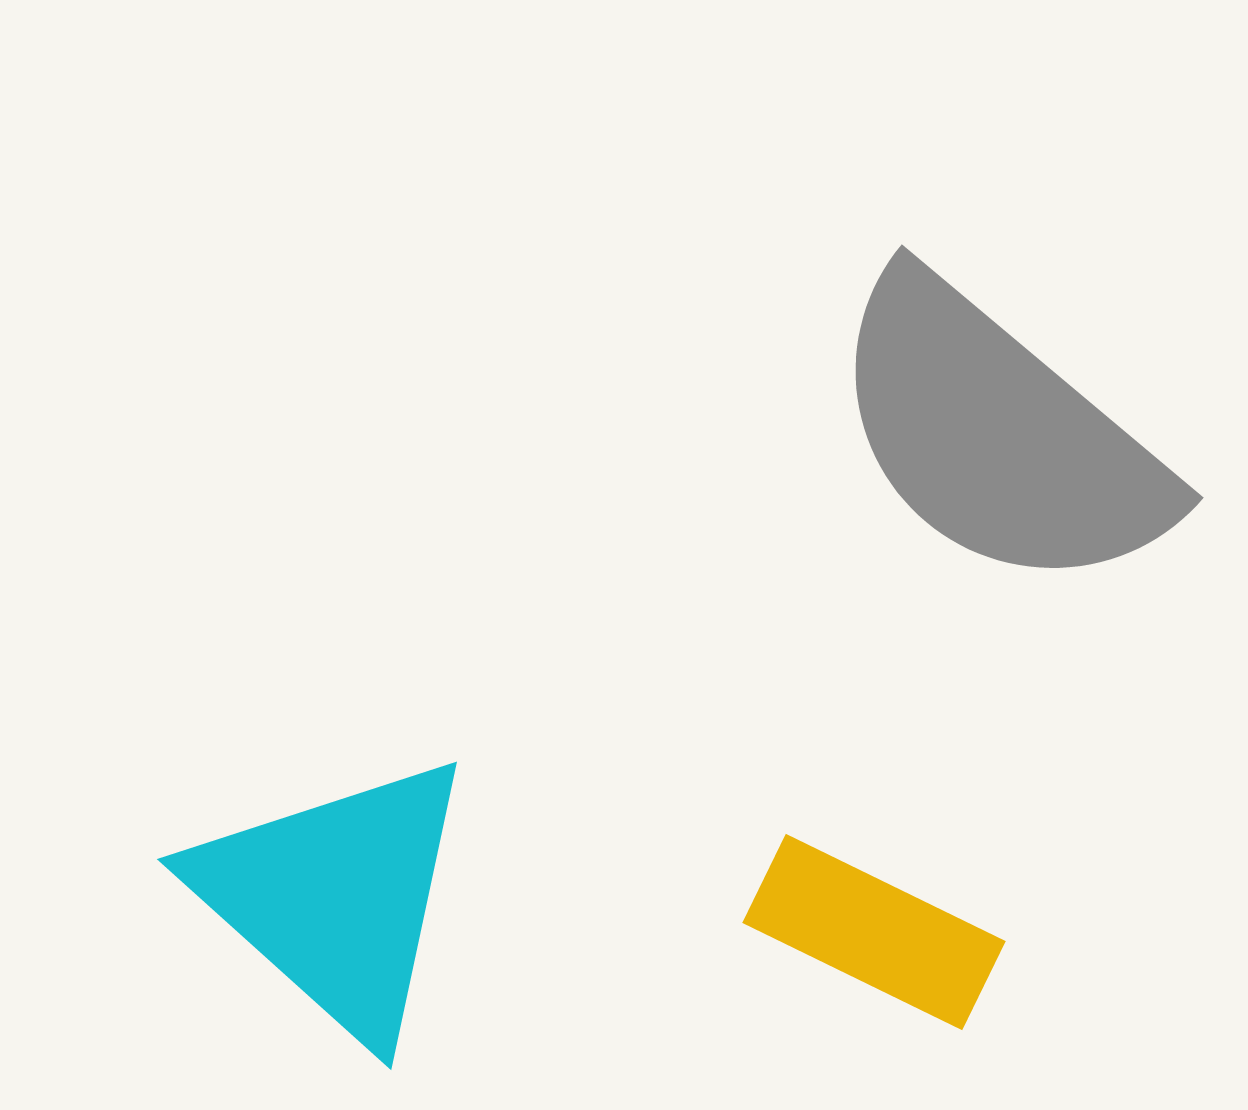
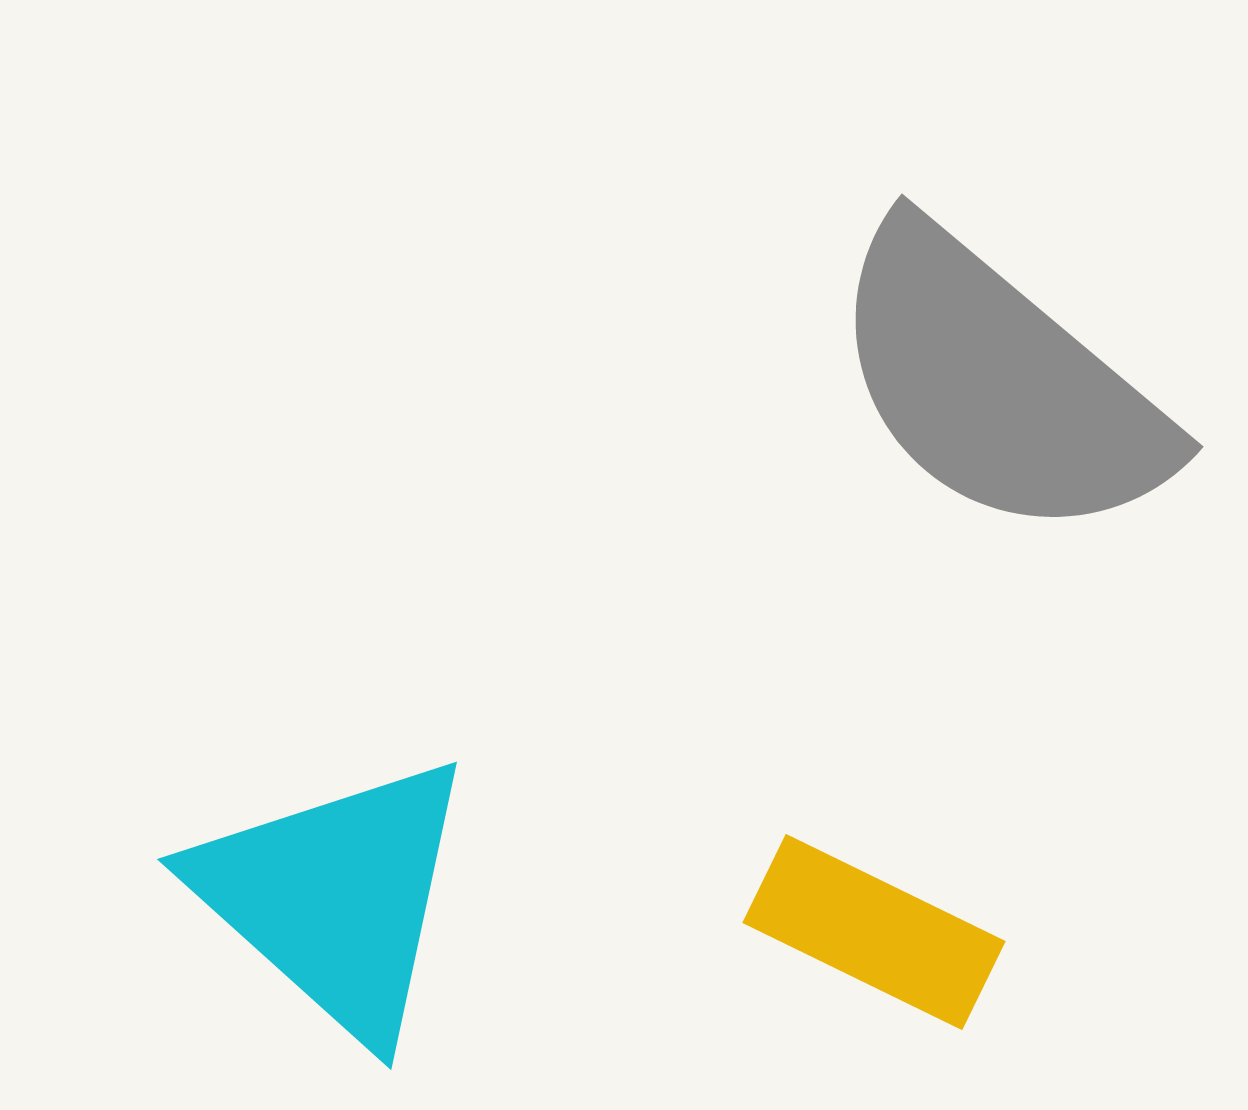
gray semicircle: moved 51 px up
